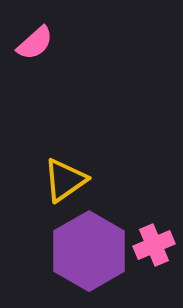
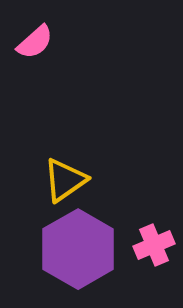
pink semicircle: moved 1 px up
purple hexagon: moved 11 px left, 2 px up
